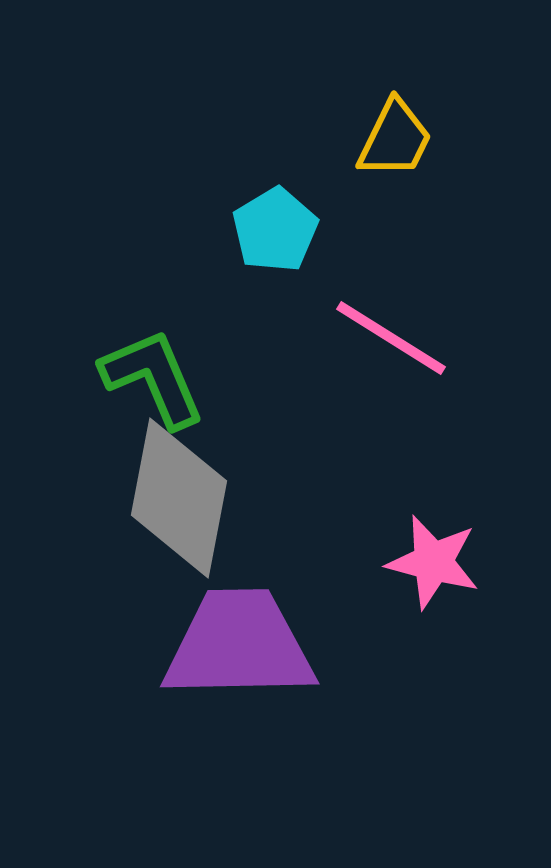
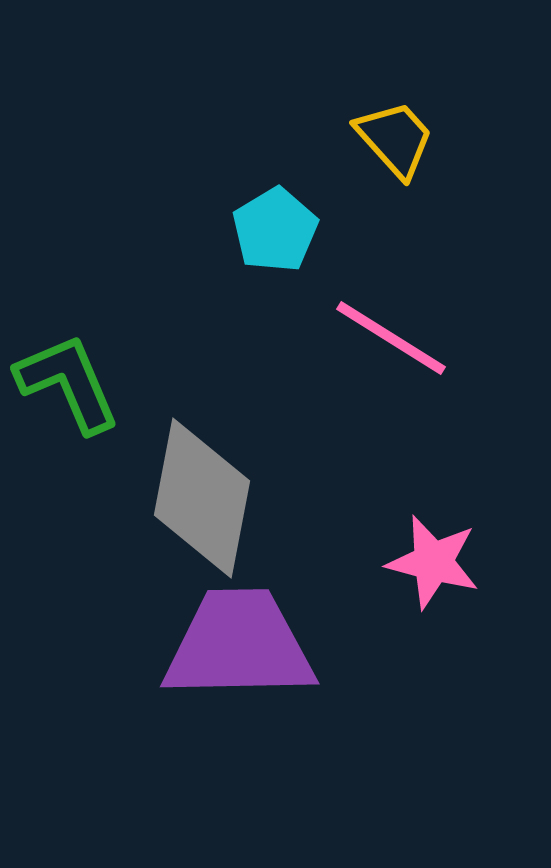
yellow trapezoid: rotated 68 degrees counterclockwise
green L-shape: moved 85 px left, 5 px down
gray diamond: moved 23 px right
